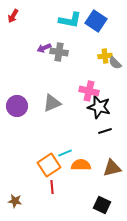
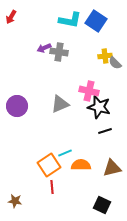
red arrow: moved 2 px left, 1 px down
gray triangle: moved 8 px right, 1 px down
